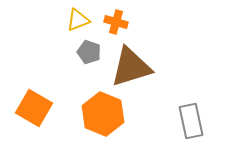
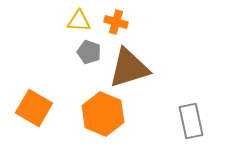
yellow triangle: moved 1 px right, 1 px down; rotated 25 degrees clockwise
brown triangle: moved 2 px left, 1 px down
